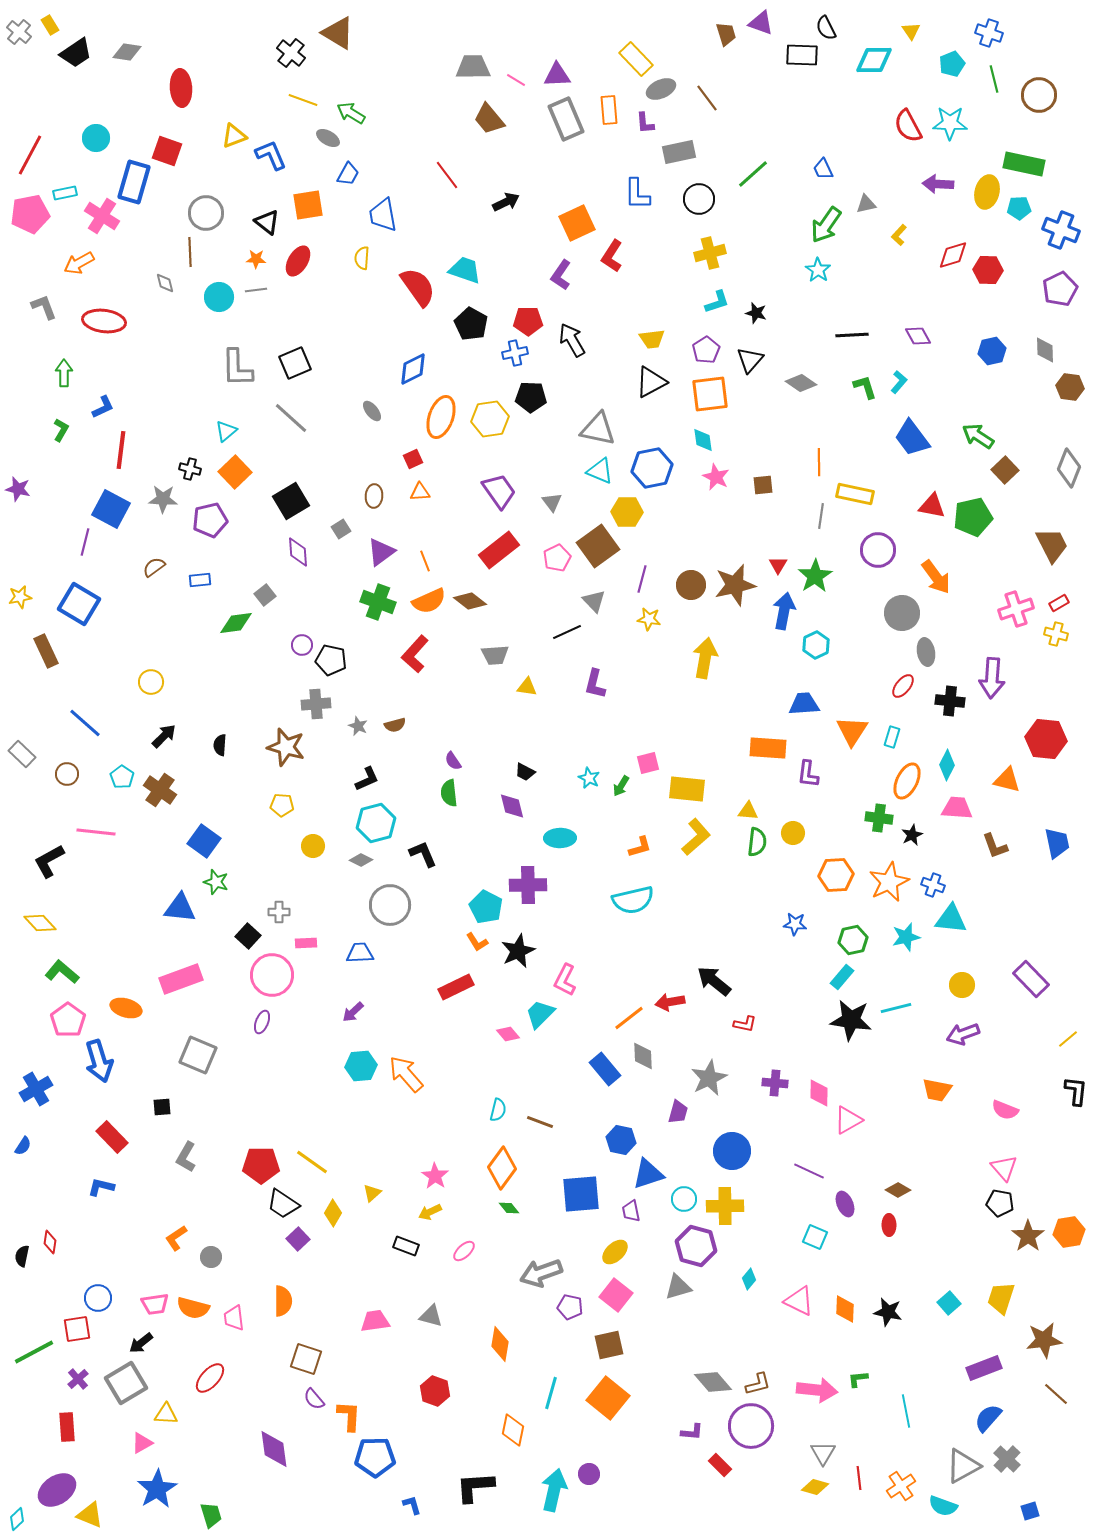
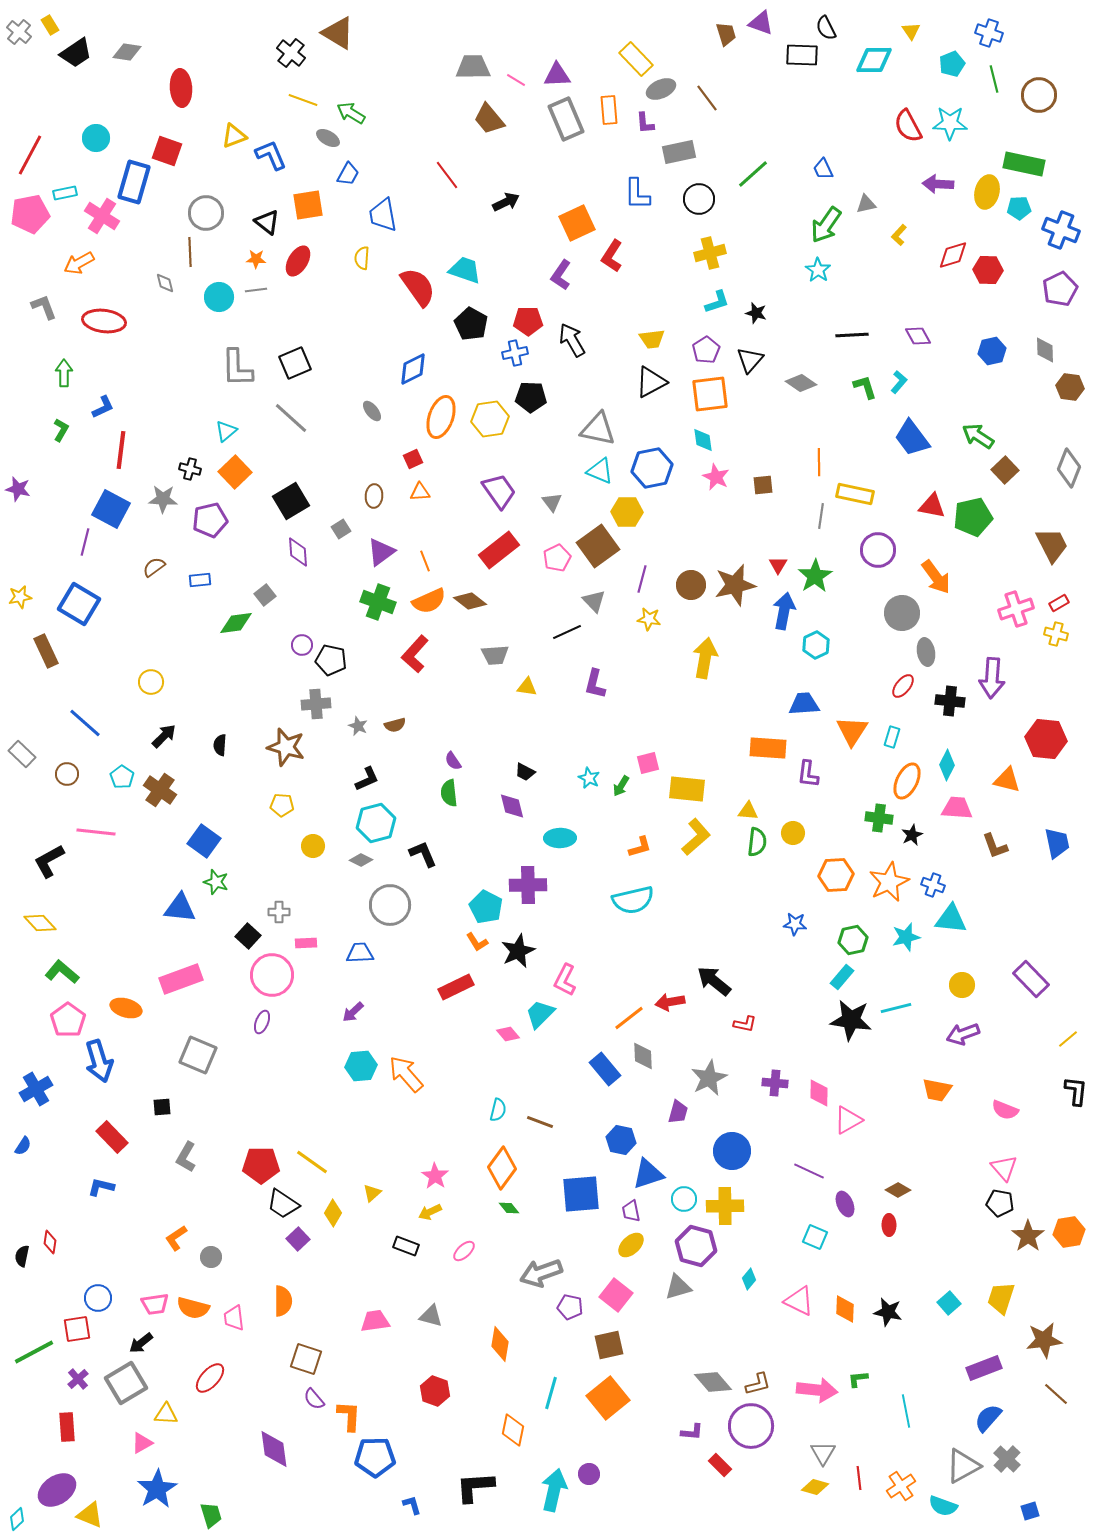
yellow ellipse at (615, 1252): moved 16 px right, 7 px up
orange square at (608, 1398): rotated 12 degrees clockwise
